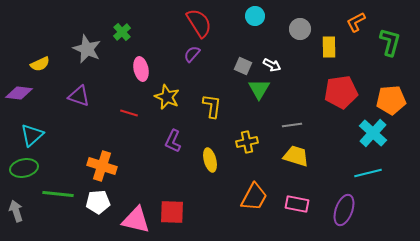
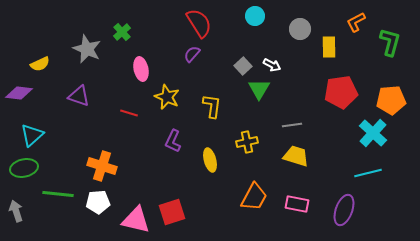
gray square: rotated 24 degrees clockwise
red square: rotated 20 degrees counterclockwise
